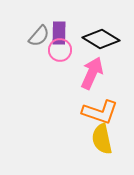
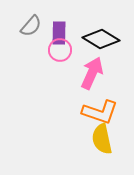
gray semicircle: moved 8 px left, 10 px up
